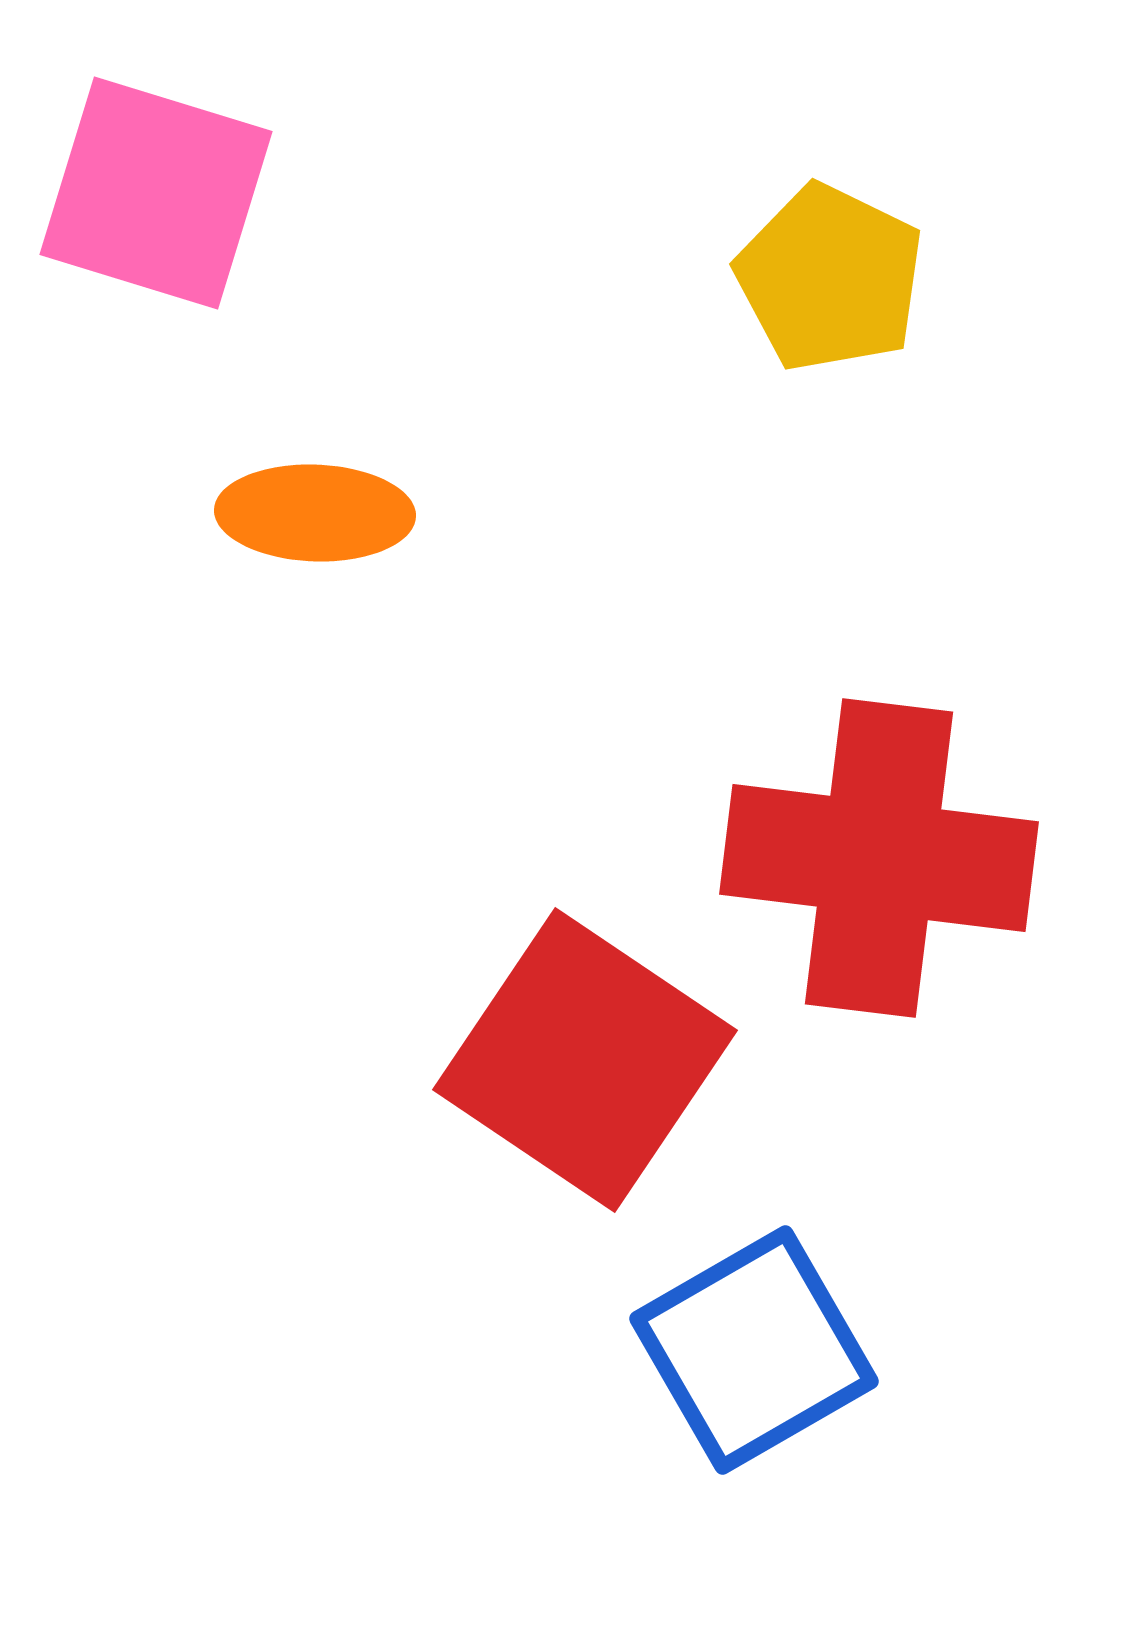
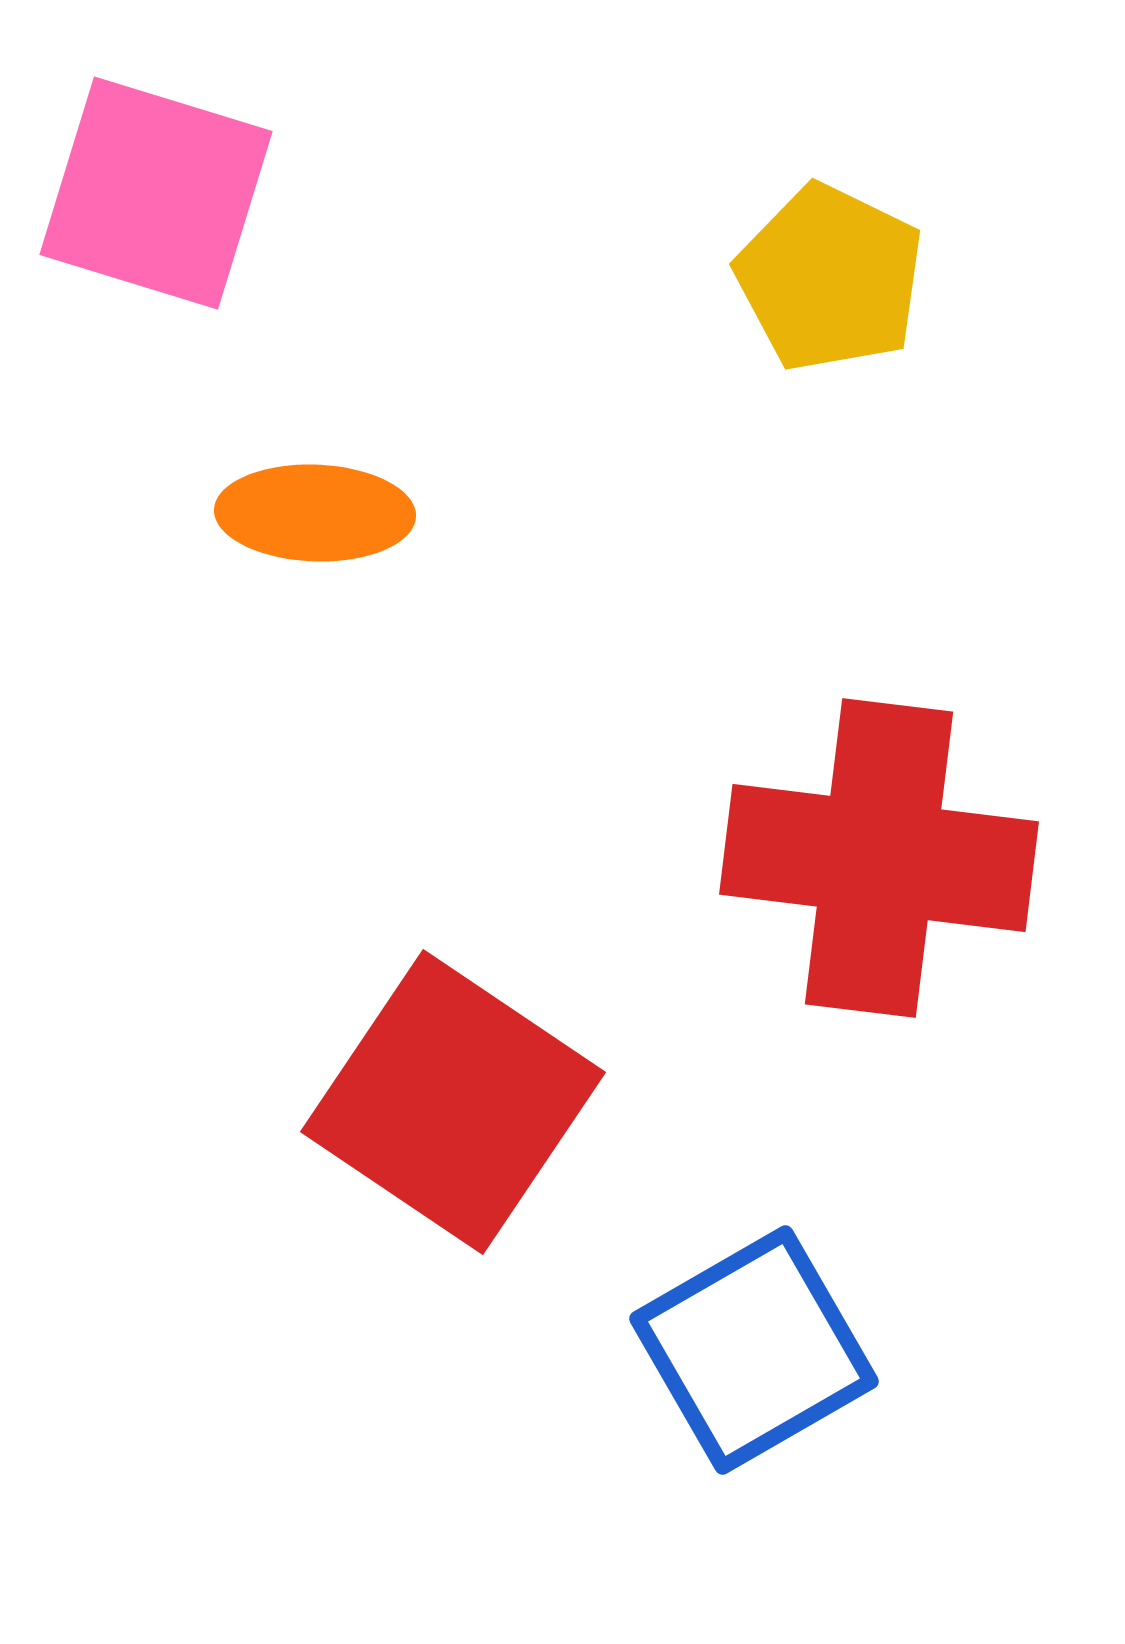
red square: moved 132 px left, 42 px down
